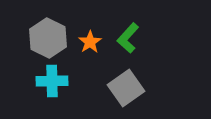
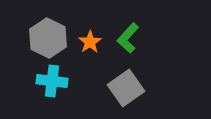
cyan cross: rotated 8 degrees clockwise
